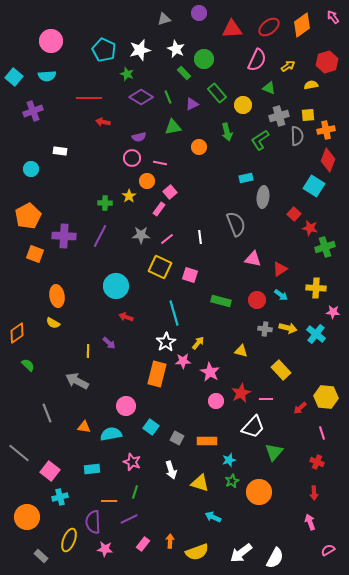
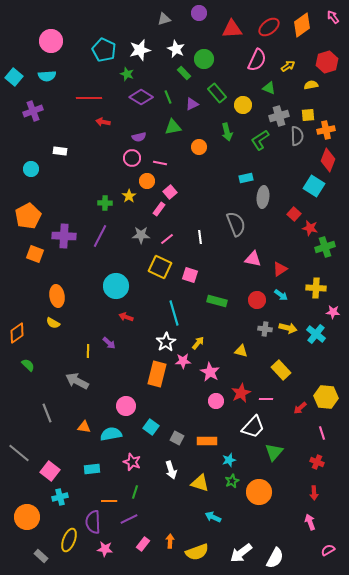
green rectangle at (221, 301): moved 4 px left
